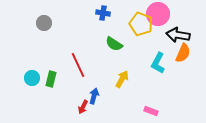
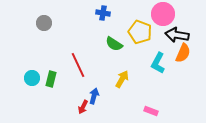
pink circle: moved 5 px right
yellow pentagon: moved 1 px left, 8 px down
black arrow: moved 1 px left
